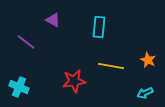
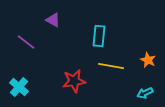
cyan rectangle: moved 9 px down
cyan cross: rotated 18 degrees clockwise
